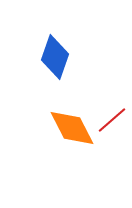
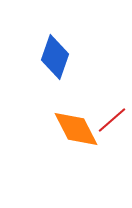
orange diamond: moved 4 px right, 1 px down
